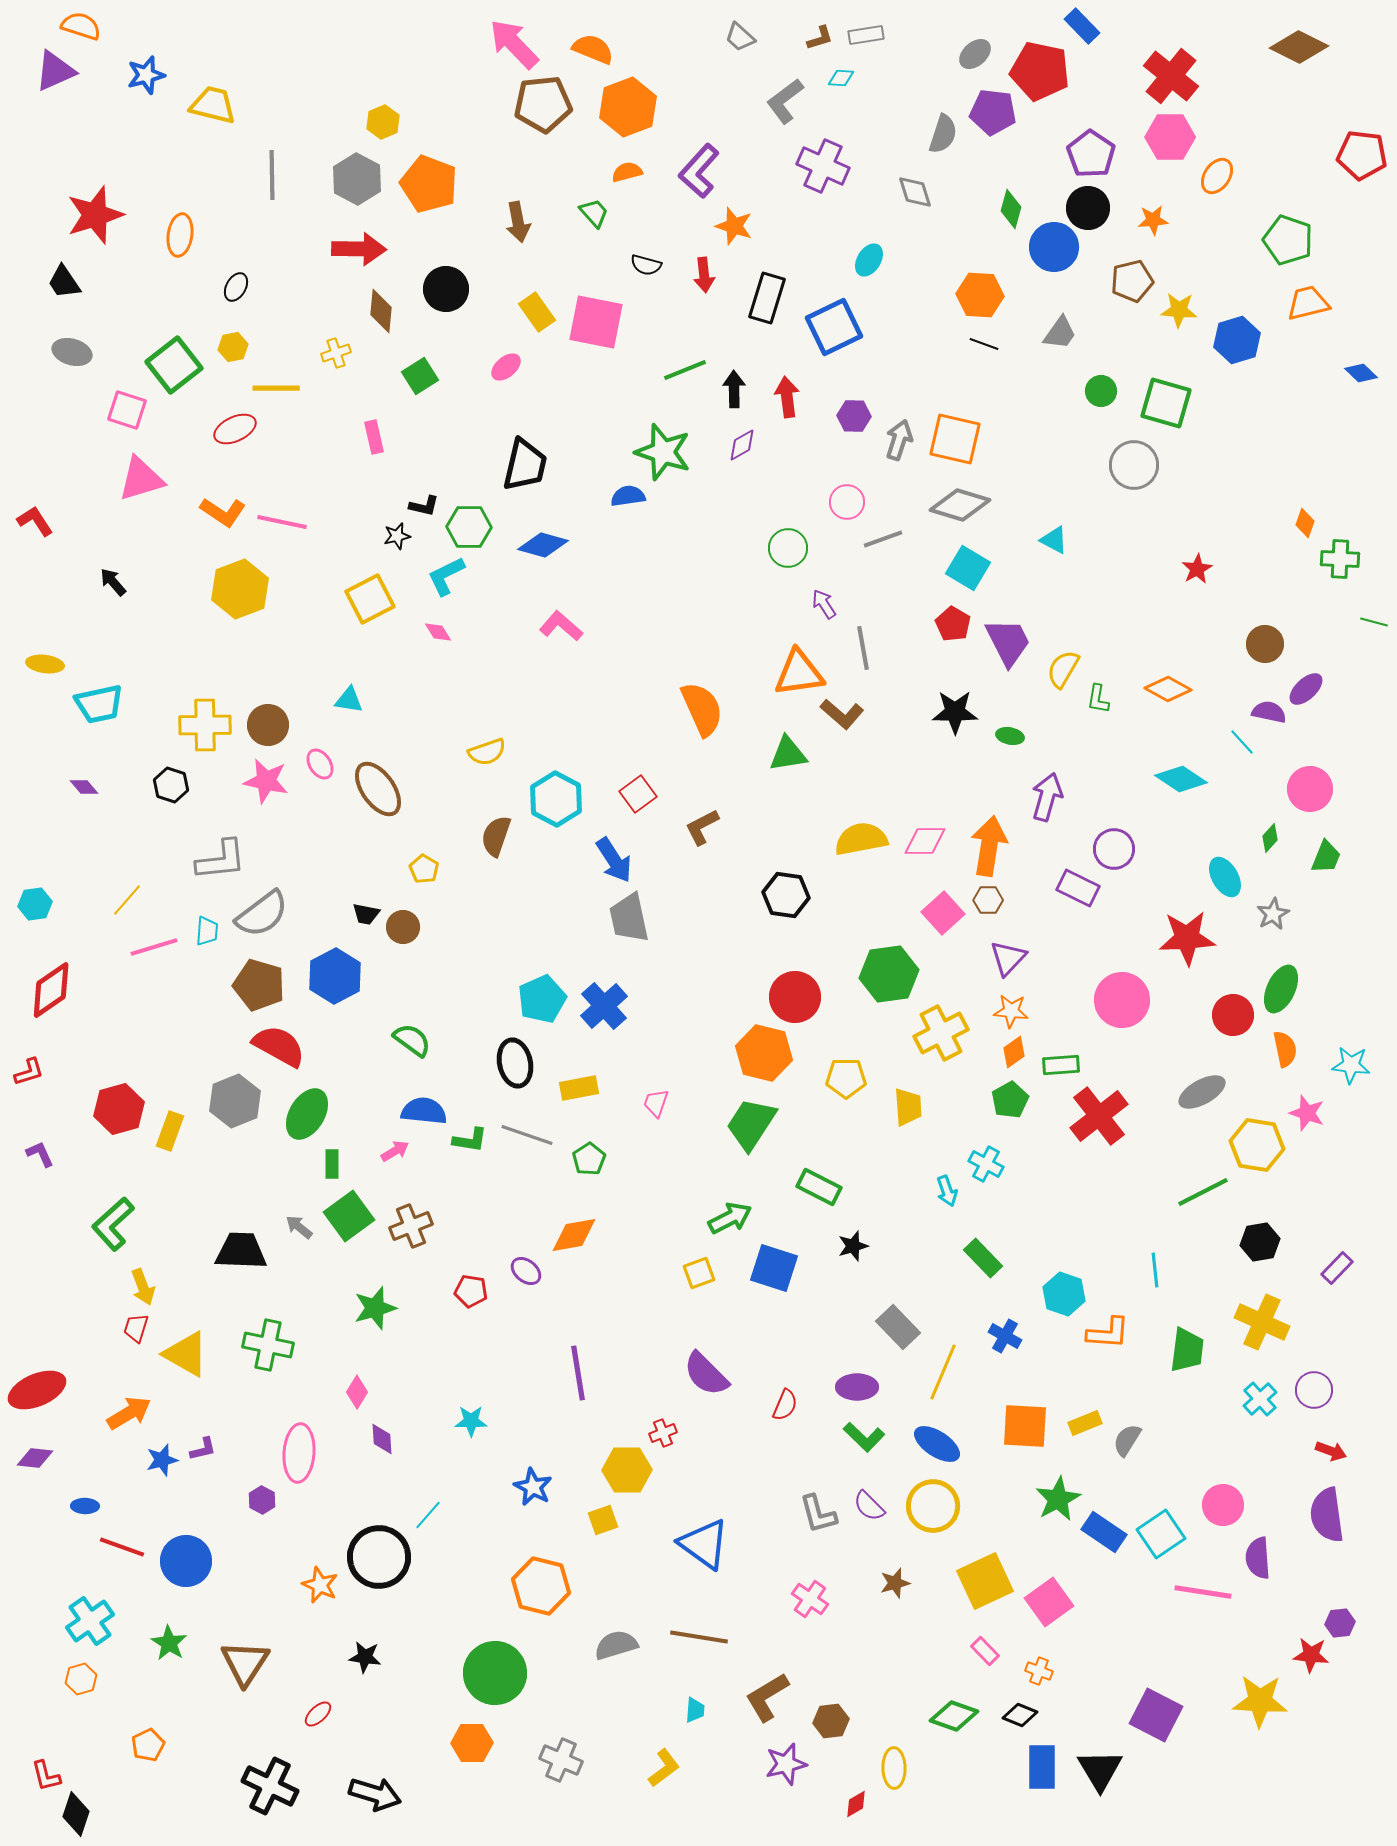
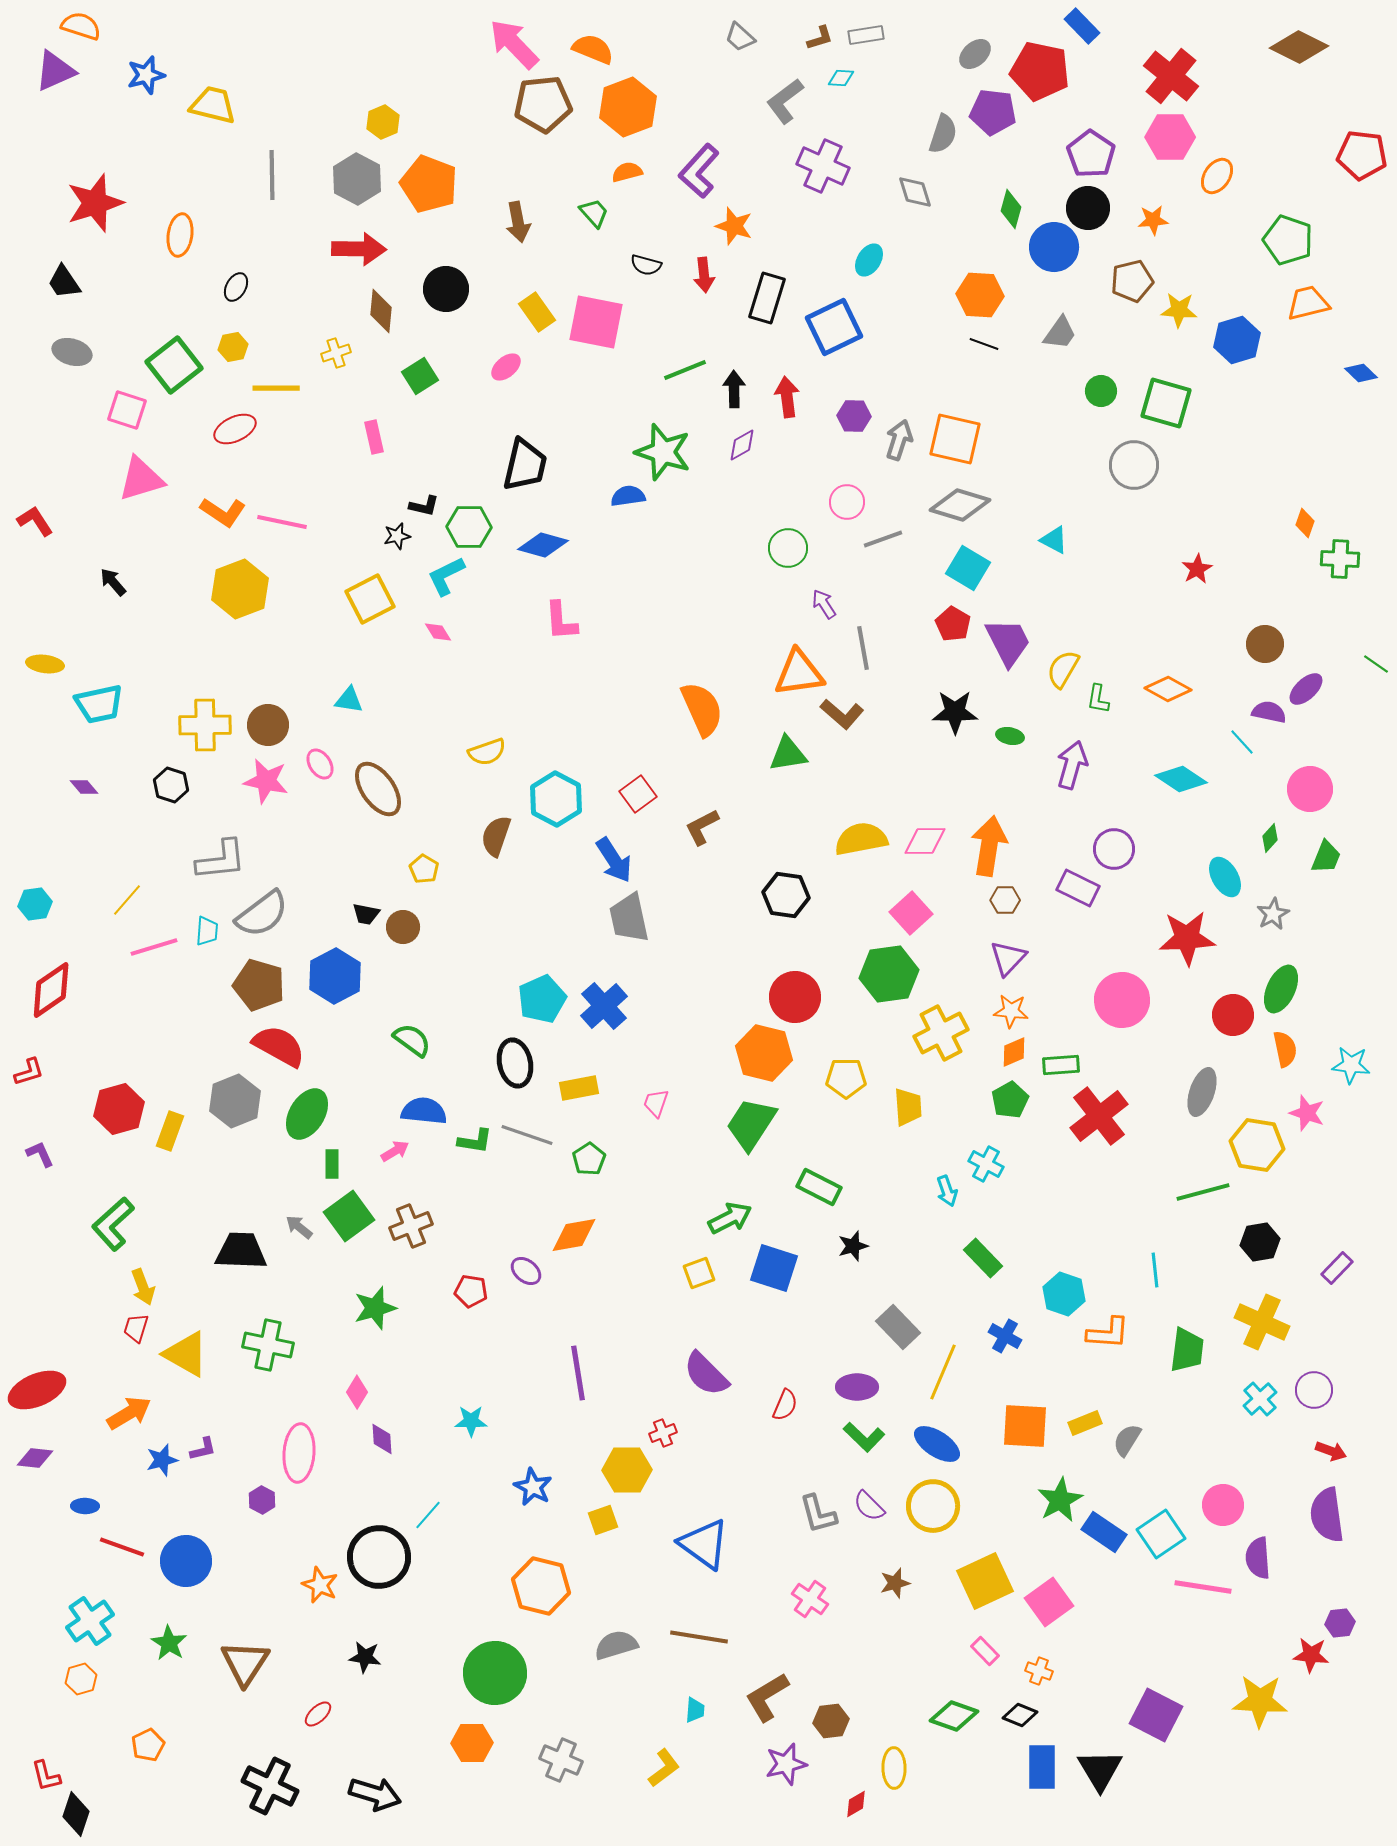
red star at (95, 215): moved 12 px up
green line at (1374, 622): moved 2 px right, 42 px down; rotated 20 degrees clockwise
pink L-shape at (561, 626): moved 5 px up; rotated 135 degrees counterclockwise
purple arrow at (1047, 797): moved 25 px right, 32 px up
brown hexagon at (988, 900): moved 17 px right
pink square at (943, 913): moved 32 px left
orange diamond at (1014, 1052): rotated 12 degrees clockwise
gray ellipse at (1202, 1092): rotated 42 degrees counterclockwise
green L-shape at (470, 1140): moved 5 px right, 1 px down
green line at (1203, 1192): rotated 12 degrees clockwise
green star at (1058, 1499): moved 2 px right, 1 px down
pink line at (1203, 1592): moved 5 px up
